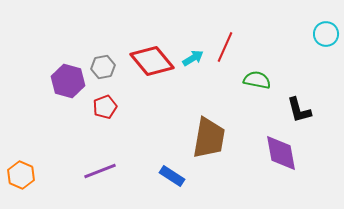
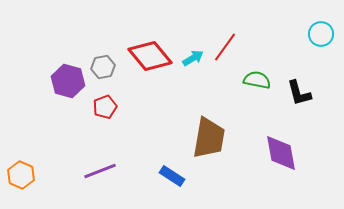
cyan circle: moved 5 px left
red line: rotated 12 degrees clockwise
red diamond: moved 2 px left, 5 px up
black L-shape: moved 17 px up
